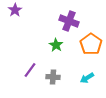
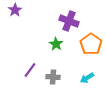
green star: moved 1 px up
